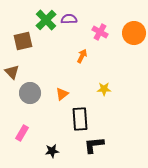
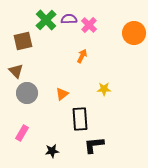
pink cross: moved 11 px left, 7 px up; rotated 14 degrees clockwise
brown triangle: moved 4 px right, 1 px up
gray circle: moved 3 px left
